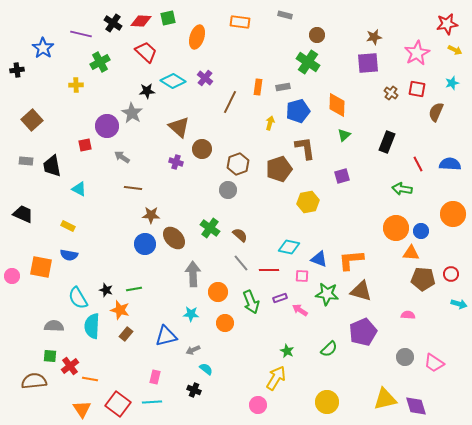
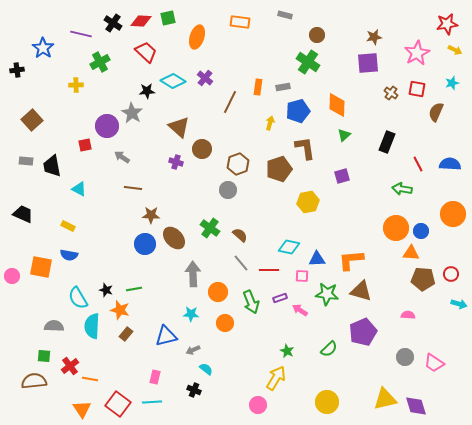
blue triangle at (319, 259): moved 2 px left; rotated 24 degrees counterclockwise
green square at (50, 356): moved 6 px left
